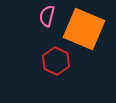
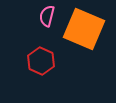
red hexagon: moved 15 px left
